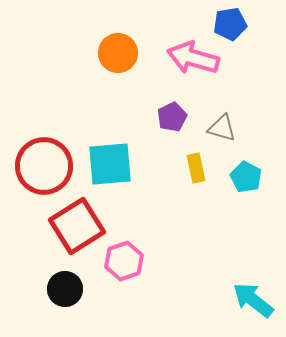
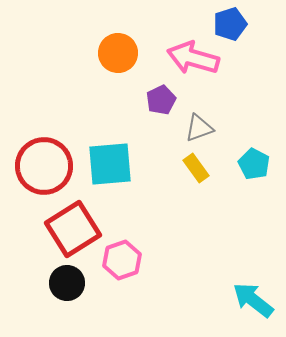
blue pentagon: rotated 8 degrees counterclockwise
purple pentagon: moved 11 px left, 17 px up
gray triangle: moved 23 px left; rotated 36 degrees counterclockwise
yellow rectangle: rotated 24 degrees counterclockwise
cyan pentagon: moved 8 px right, 13 px up
red square: moved 4 px left, 3 px down
pink hexagon: moved 2 px left, 1 px up
black circle: moved 2 px right, 6 px up
